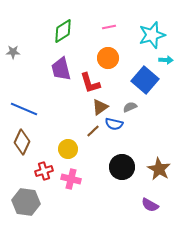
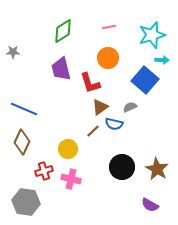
cyan arrow: moved 4 px left
brown star: moved 2 px left
